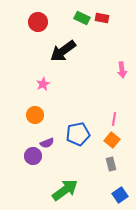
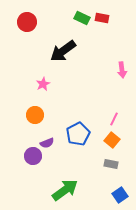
red circle: moved 11 px left
pink line: rotated 16 degrees clockwise
blue pentagon: rotated 15 degrees counterclockwise
gray rectangle: rotated 64 degrees counterclockwise
